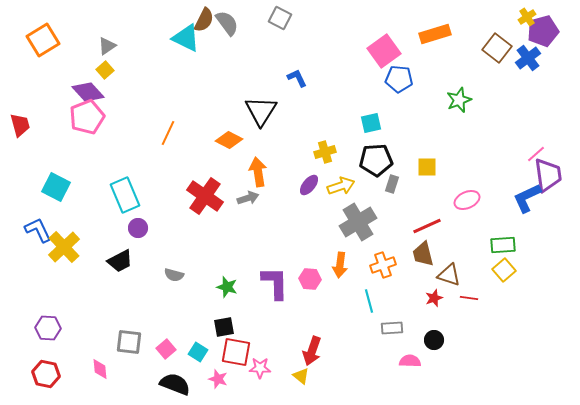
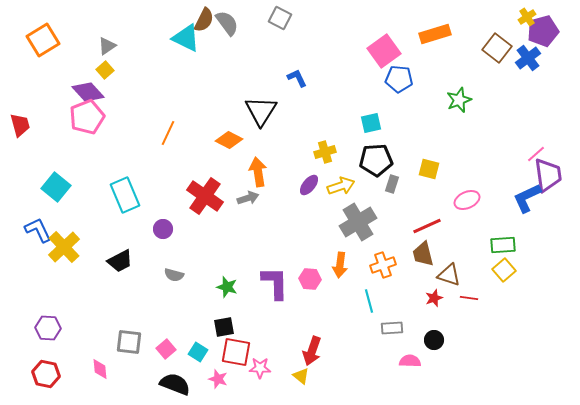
yellow square at (427, 167): moved 2 px right, 2 px down; rotated 15 degrees clockwise
cyan square at (56, 187): rotated 12 degrees clockwise
purple circle at (138, 228): moved 25 px right, 1 px down
